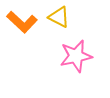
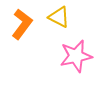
orange L-shape: moved 2 px down; rotated 96 degrees counterclockwise
